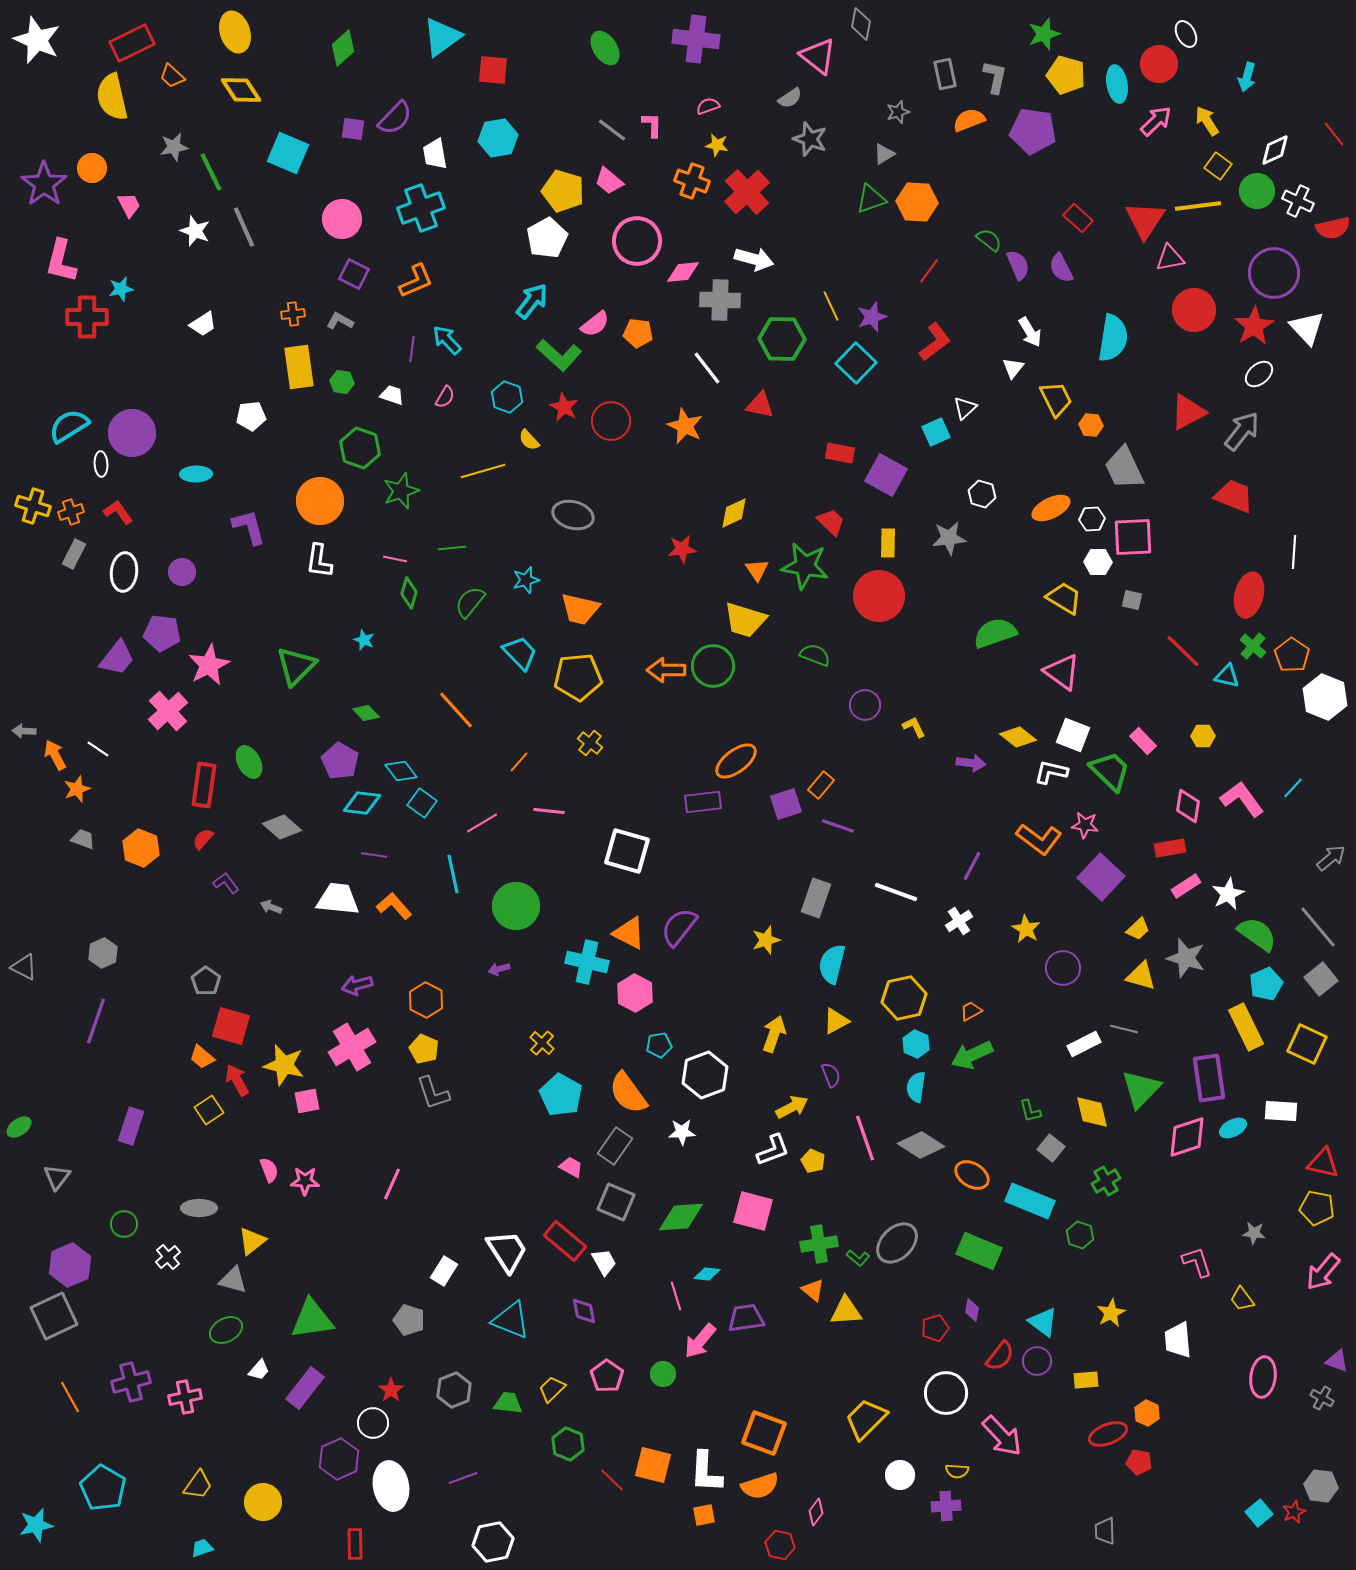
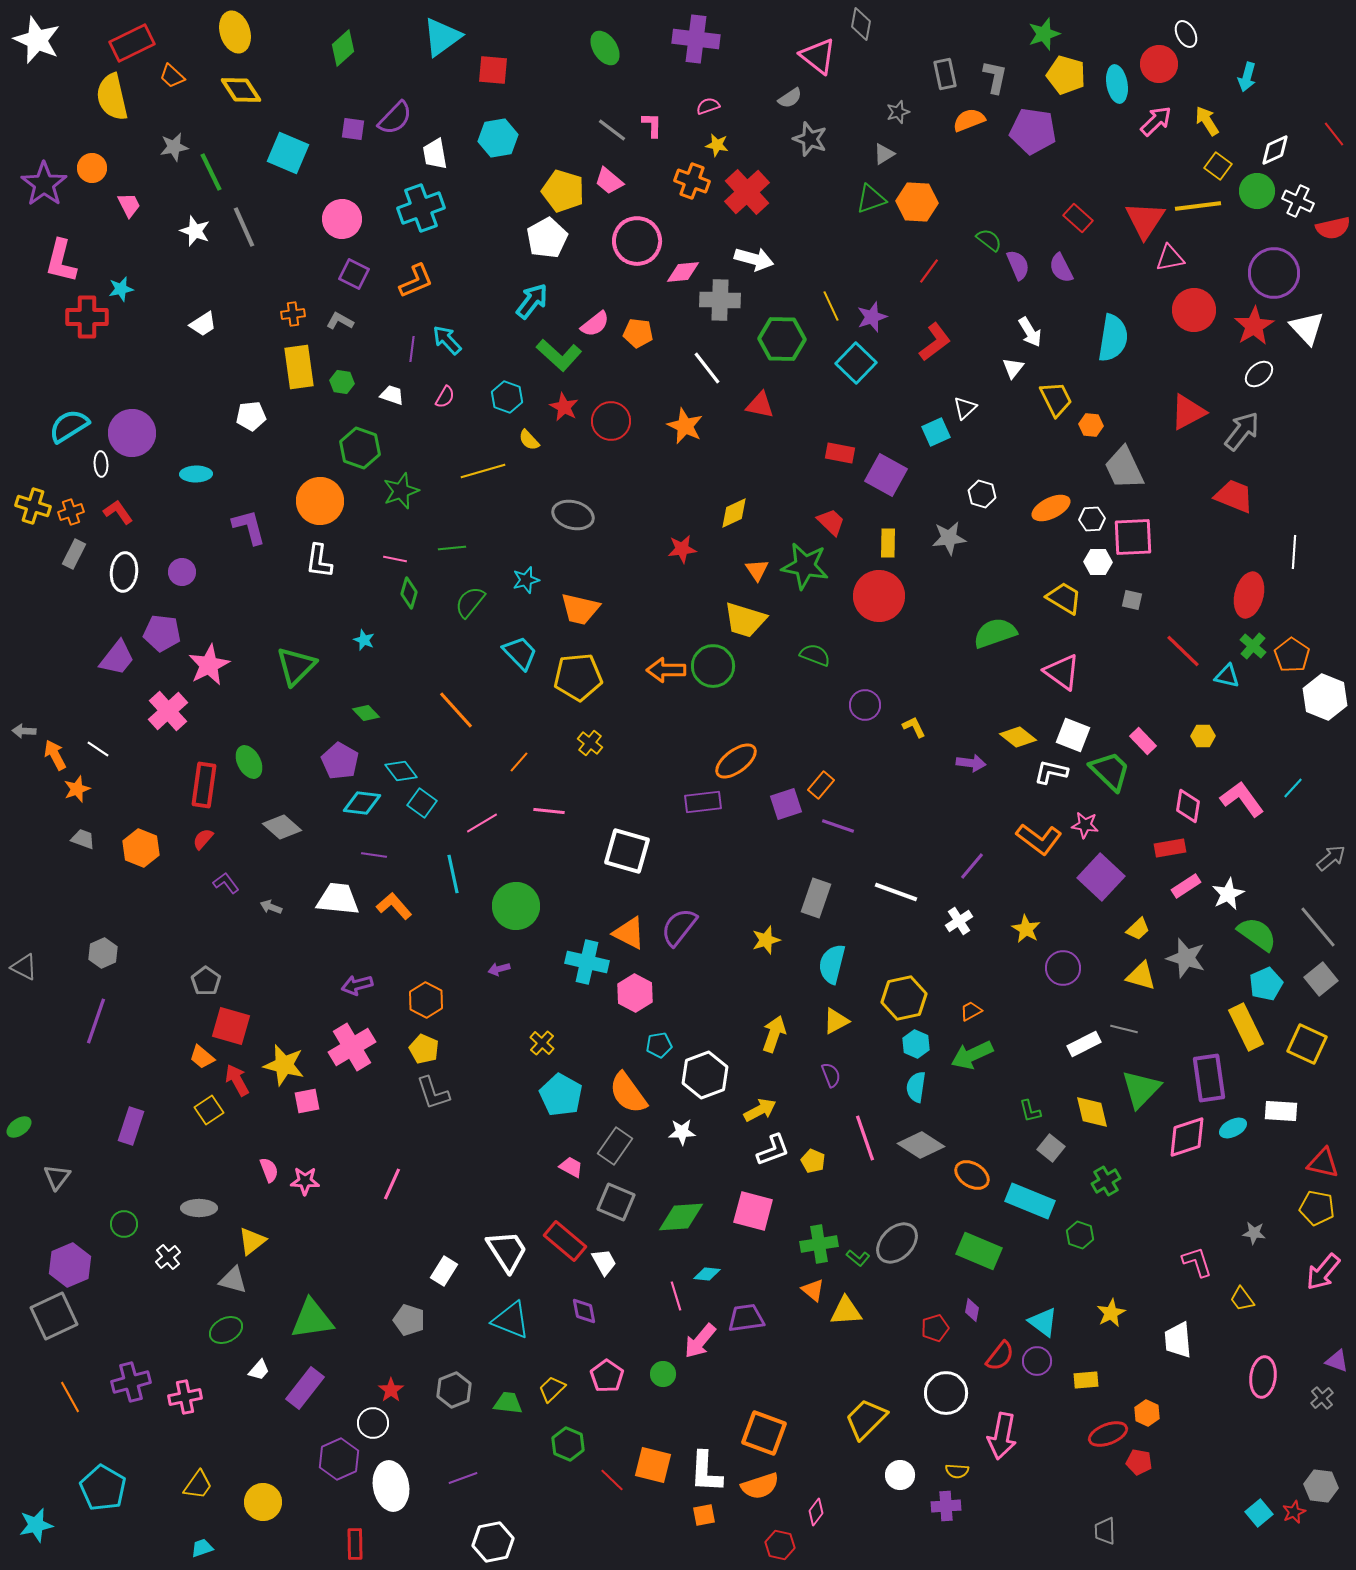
purple line at (972, 866): rotated 12 degrees clockwise
yellow arrow at (792, 1107): moved 32 px left, 3 px down
gray cross at (1322, 1398): rotated 20 degrees clockwise
pink arrow at (1002, 1436): rotated 54 degrees clockwise
